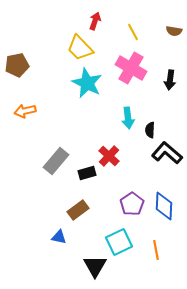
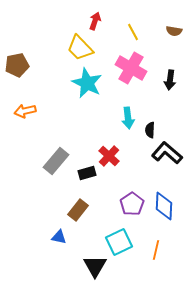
brown rectangle: rotated 15 degrees counterclockwise
orange line: rotated 24 degrees clockwise
